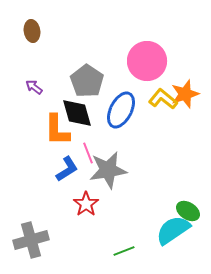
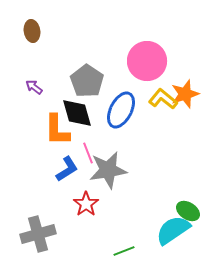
gray cross: moved 7 px right, 6 px up
